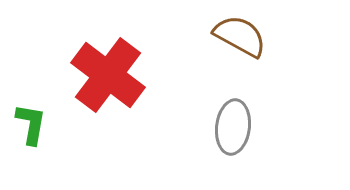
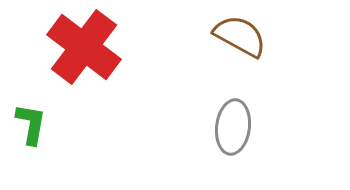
red cross: moved 24 px left, 28 px up
